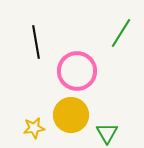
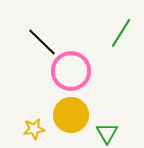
black line: moved 6 px right; rotated 36 degrees counterclockwise
pink circle: moved 6 px left
yellow star: moved 1 px down
